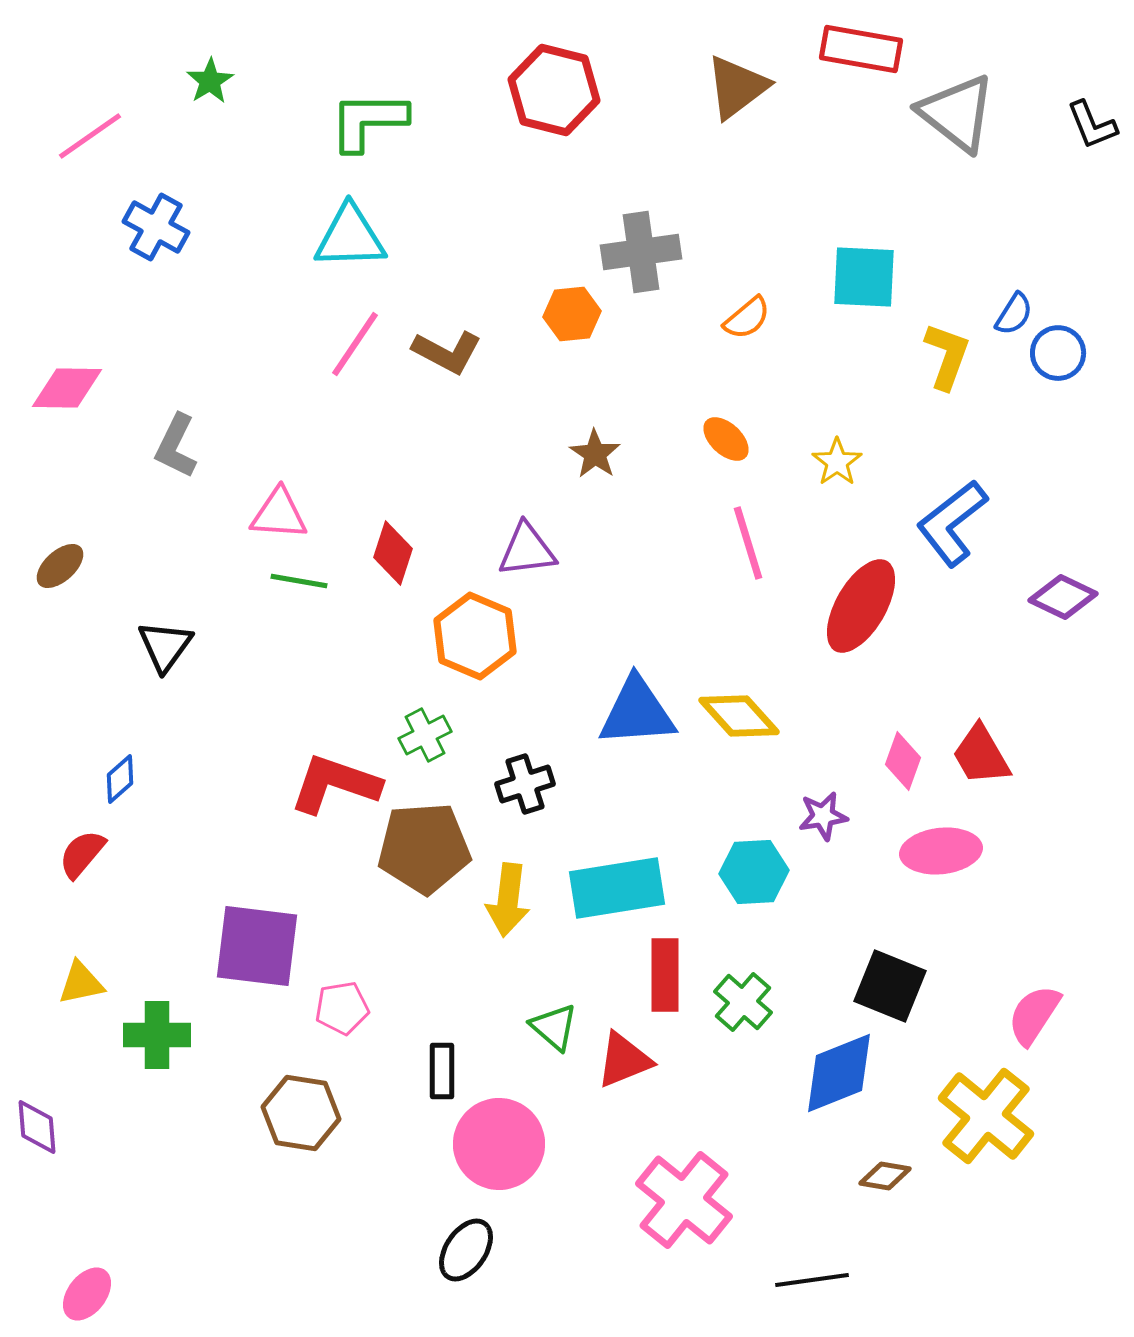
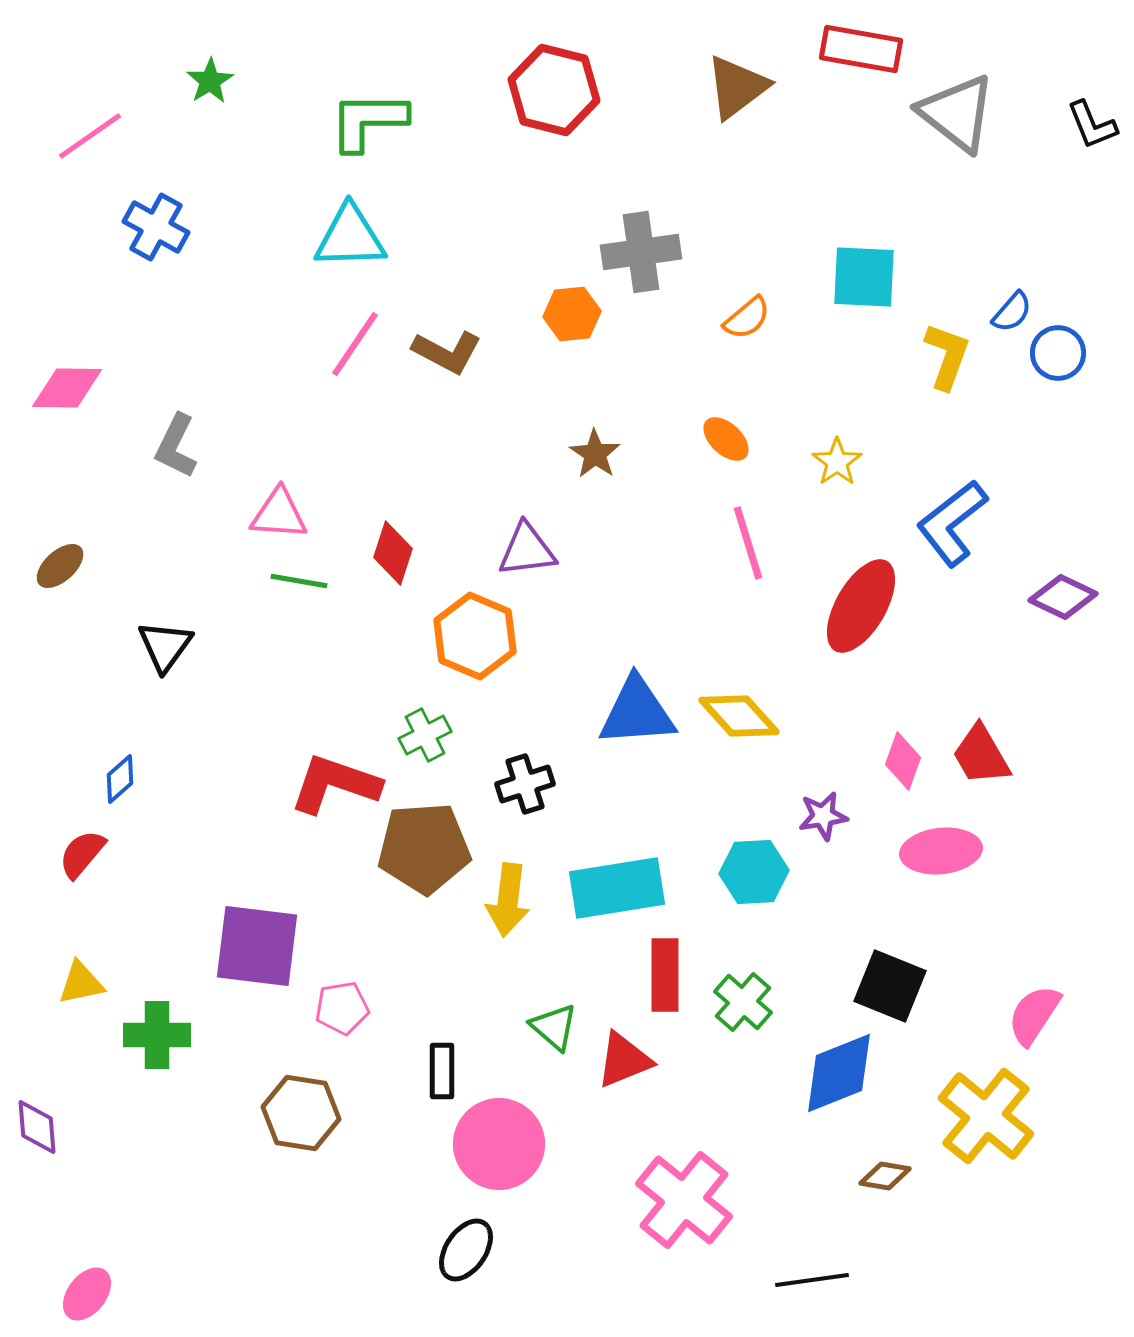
blue semicircle at (1014, 314): moved 2 px left, 2 px up; rotated 9 degrees clockwise
